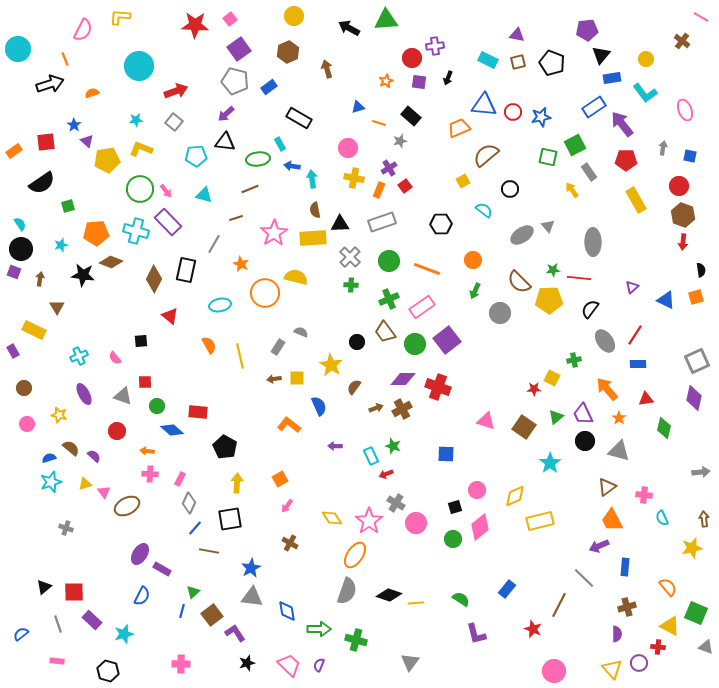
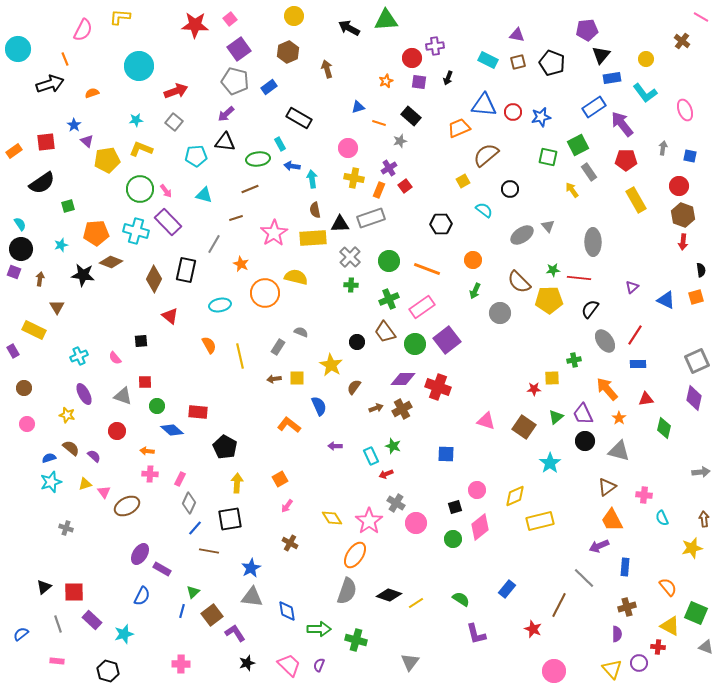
green square at (575, 145): moved 3 px right
gray rectangle at (382, 222): moved 11 px left, 4 px up
yellow square at (552, 378): rotated 28 degrees counterclockwise
yellow star at (59, 415): moved 8 px right
yellow line at (416, 603): rotated 28 degrees counterclockwise
